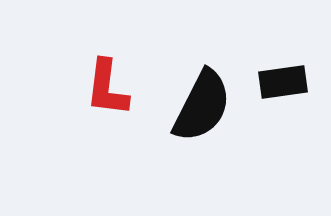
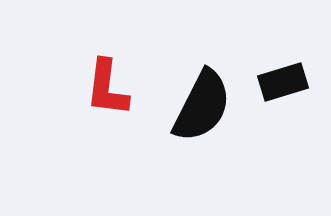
black rectangle: rotated 9 degrees counterclockwise
